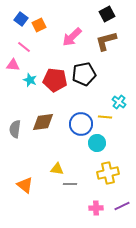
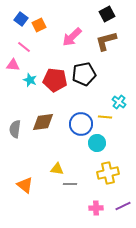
purple line: moved 1 px right
